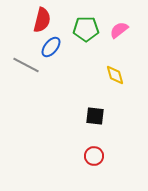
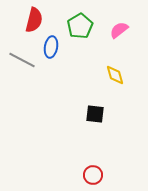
red semicircle: moved 8 px left
green pentagon: moved 6 px left, 3 px up; rotated 30 degrees counterclockwise
blue ellipse: rotated 30 degrees counterclockwise
gray line: moved 4 px left, 5 px up
black square: moved 2 px up
red circle: moved 1 px left, 19 px down
